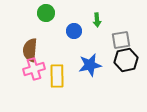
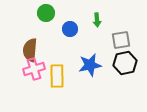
blue circle: moved 4 px left, 2 px up
black hexagon: moved 1 px left, 3 px down
